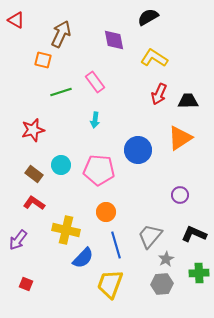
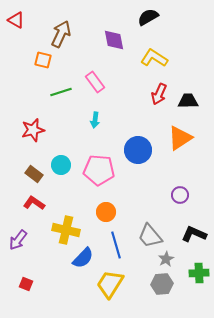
gray trapezoid: rotated 80 degrees counterclockwise
yellow trapezoid: rotated 12 degrees clockwise
